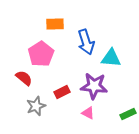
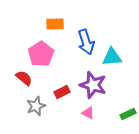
cyan triangle: moved 1 px right, 1 px up; rotated 10 degrees counterclockwise
purple star: moved 1 px left, 1 px up; rotated 12 degrees clockwise
